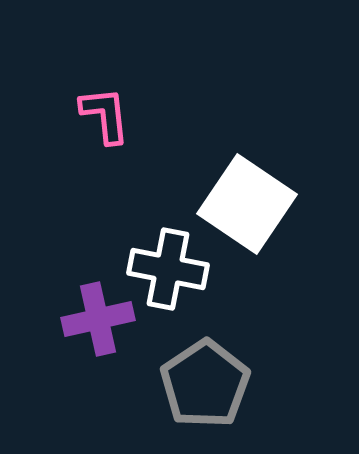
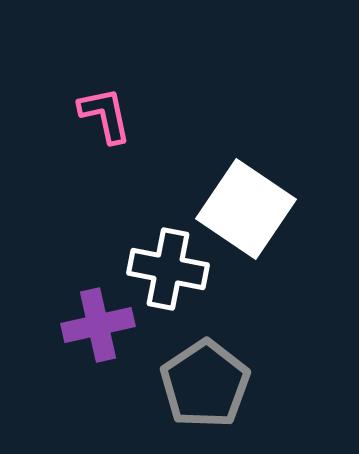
pink L-shape: rotated 6 degrees counterclockwise
white square: moved 1 px left, 5 px down
purple cross: moved 6 px down
